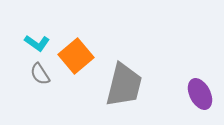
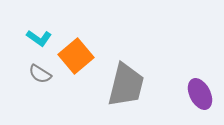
cyan L-shape: moved 2 px right, 5 px up
gray semicircle: rotated 25 degrees counterclockwise
gray trapezoid: moved 2 px right
